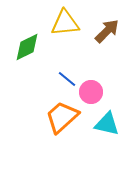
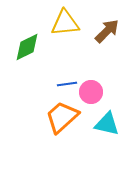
blue line: moved 5 px down; rotated 48 degrees counterclockwise
